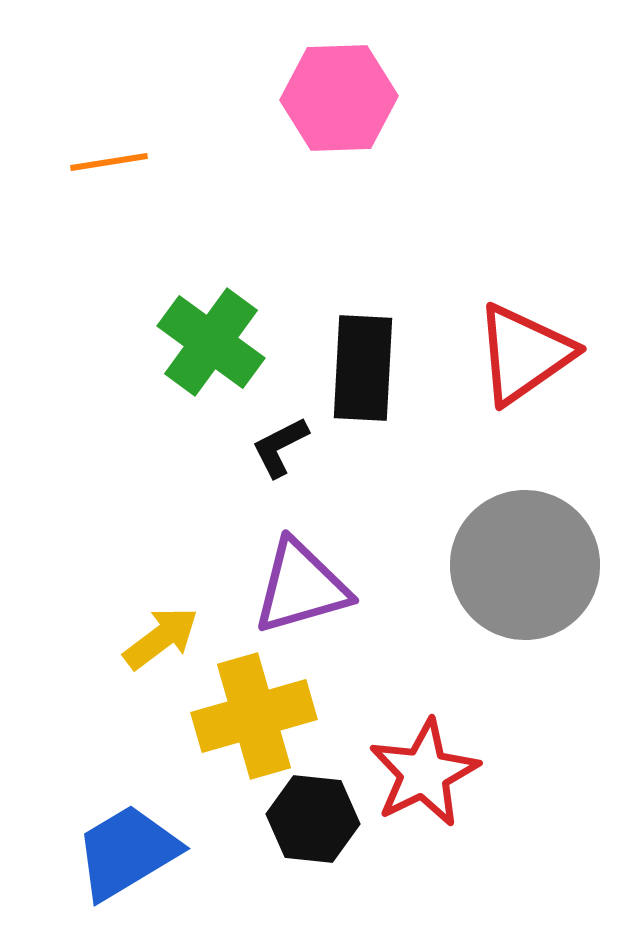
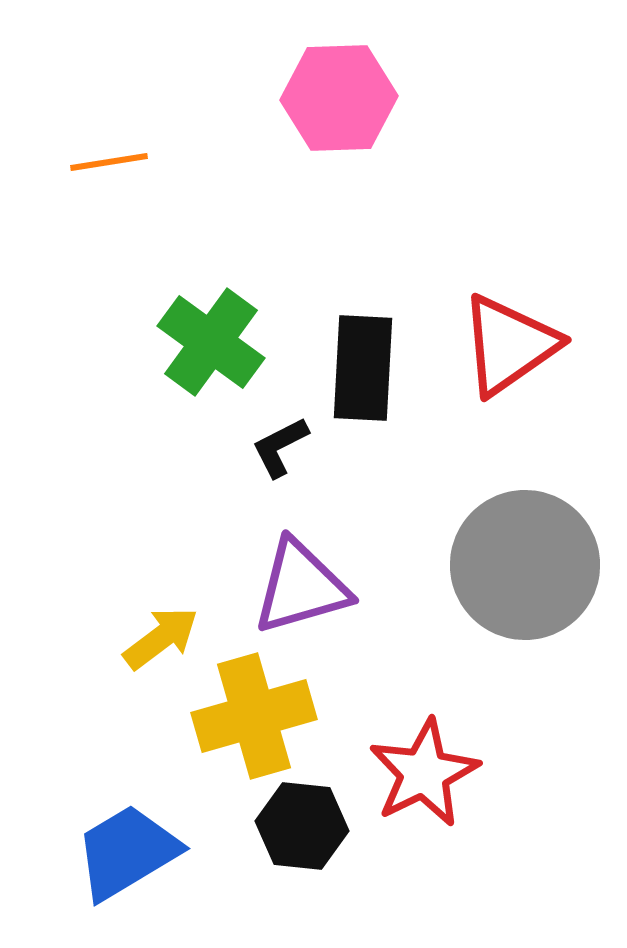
red triangle: moved 15 px left, 9 px up
black hexagon: moved 11 px left, 7 px down
